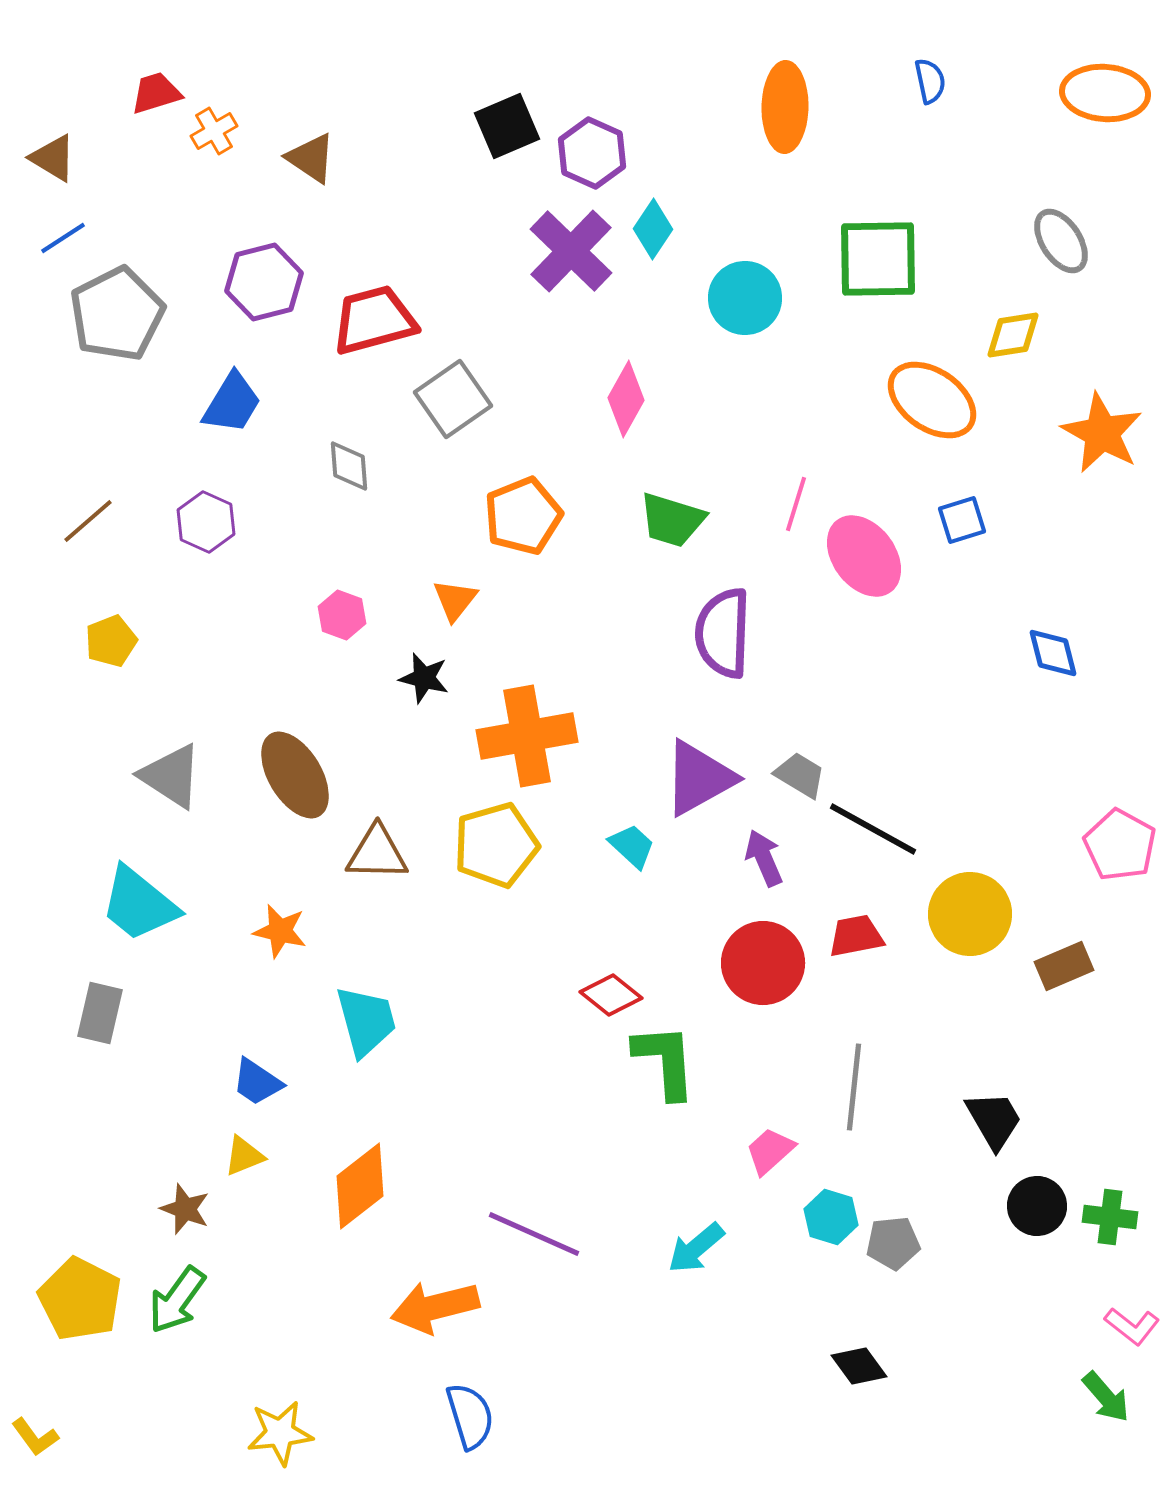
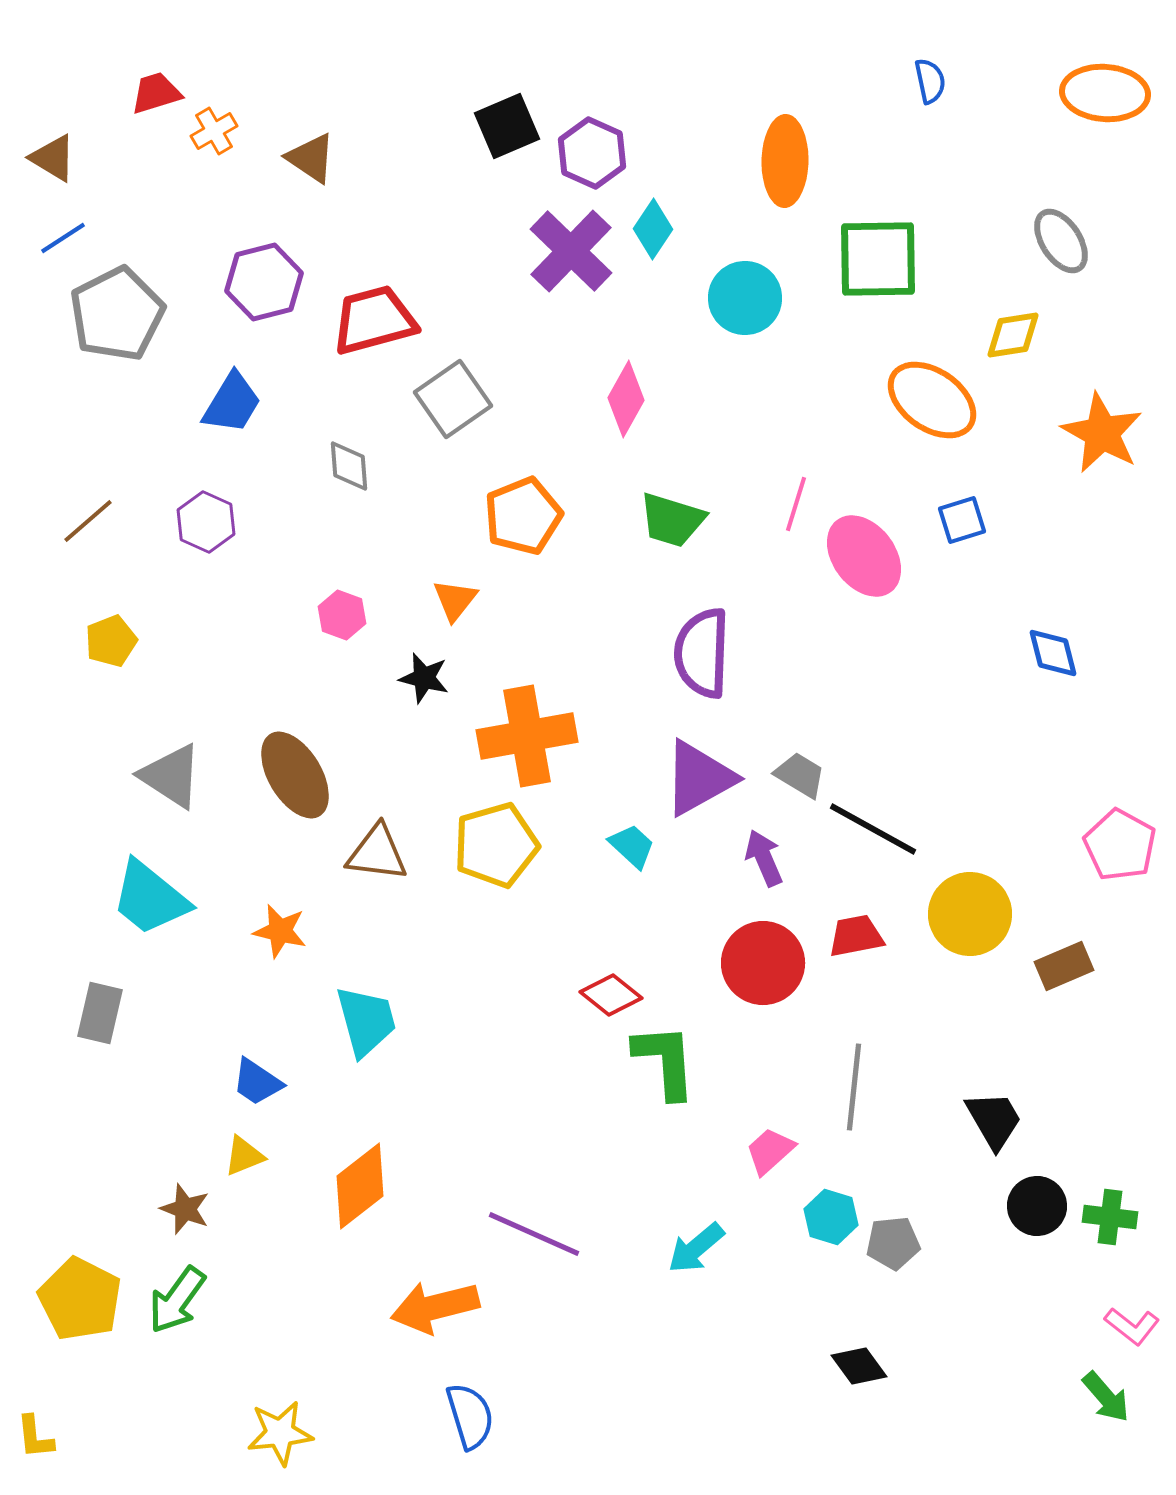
orange ellipse at (785, 107): moved 54 px down
purple semicircle at (723, 633): moved 21 px left, 20 px down
brown triangle at (377, 853): rotated 6 degrees clockwise
cyan trapezoid at (139, 904): moved 11 px right, 6 px up
yellow L-shape at (35, 1437): rotated 30 degrees clockwise
